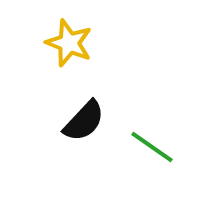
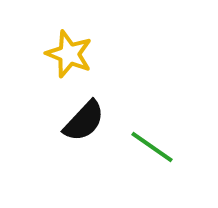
yellow star: moved 11 px down
